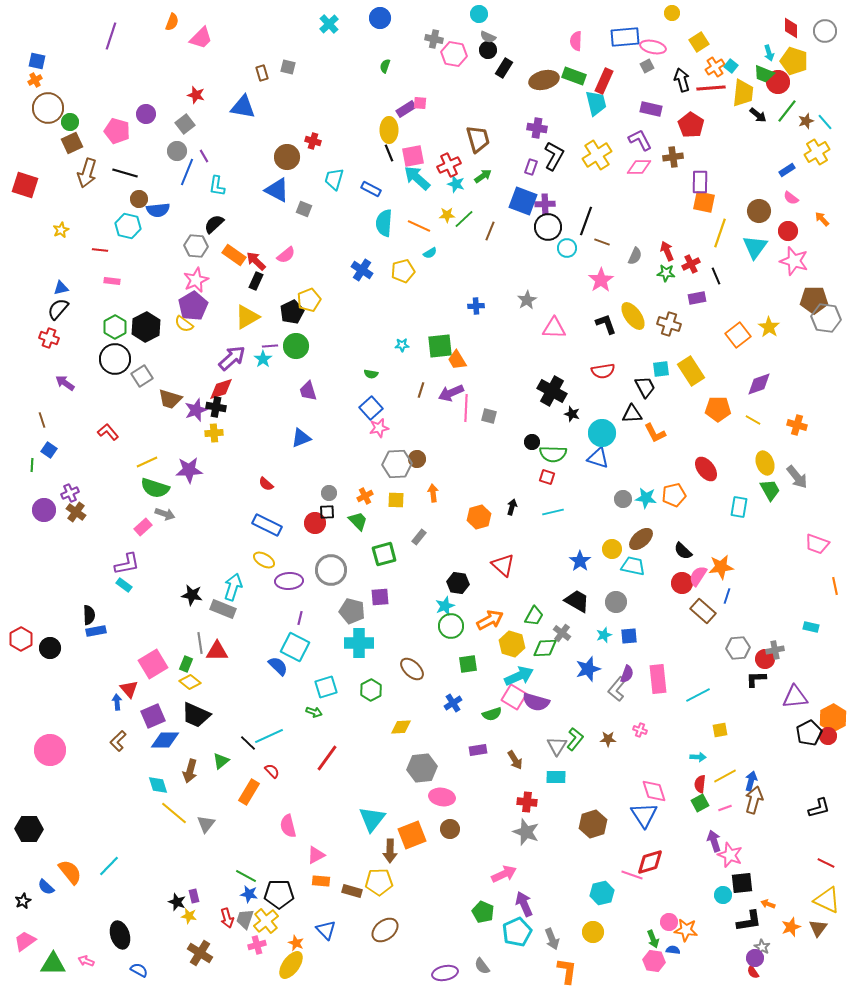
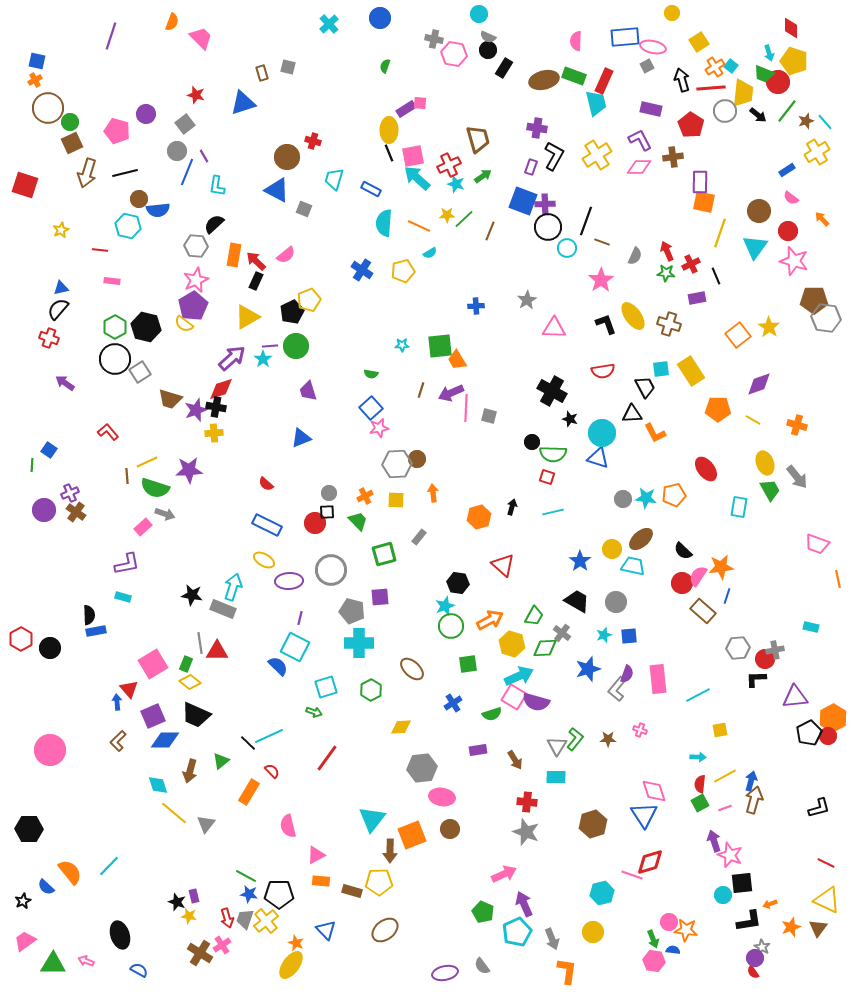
gray circle at (825, 31): moved 100 px left, 80 px down
pink trapezoid at (201, 38): rotated 90 degrees counterclockwise
blue triangle at (243, 107): moved 4 px up; rotated 28 degrees counterclockwise
black line at (125, 173): rotated 30 degrees counterclockwise
orange rectangle at (234, 255): rotated 65 degrees clockwise
black hexagon at (146, 327): rotated 20 degrees counterclockwise
gray square at (142, 376): moved 2 px left, 4 px up
black star at (572, 414): moved 2 px left, 5 px down
brown line at (42, 420): moved 85 px right, 56 px down; rotated 14 degrees clockwise
cyan rectangle at (124, 585): moved 1 px left, 12 px down; rotated 21 degrees counterclockwise
orange line at (835, 586): moved 3 px right, 7 px up
orange arrow at (768, 904): moved 2 px right; rotated 40 degrees counterclockwise
pink cross at (257, 945): moved 35 px left; rotated 18 degrees counterclockwise
